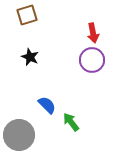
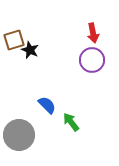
brown square: moved 13 px left, 25 px down
black star: moved 7 px up
